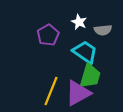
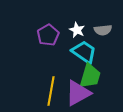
white star: moved 2 px left, 8 px down
cyan trapezoid: moved 1 px left
yellow line: rotated 12 degrees counterclockwise
